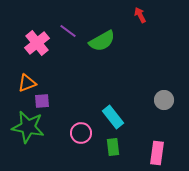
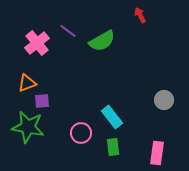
cyan rectangle: moved 1 px left
